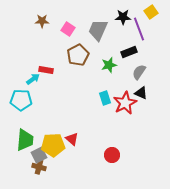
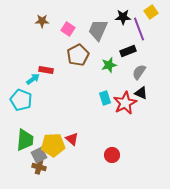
black rectangle: moved 1 px left, 1 px up
cyan pentagon: rotated 20 degrees clockwise
